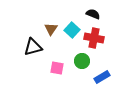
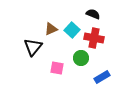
brown triangle: rotated 32 degrees clockwise
black triangle: rotated 36 degrees counterclockwise
green circle: moved 1 px left, 3 px up
